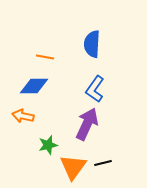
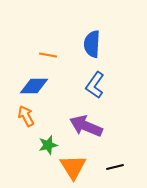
orange line: moved 3 px right, 2 px up
blue L-shape: moved 4 px up
orange arrow: moved 3 px right; rotated 50 degrees clockwise
purple arrow: moved 1 px left, 2 px down; rotated 92 degrees counterclockwise
black line: moved 12 px right, 4 px down
orange triangle: rotated 8 degrees counterclockwise
